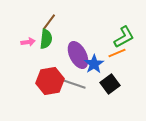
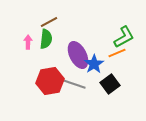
brown line: rotated 24 degrees clockwise
pink arrow: rotated 80 degrees counterclockwise
